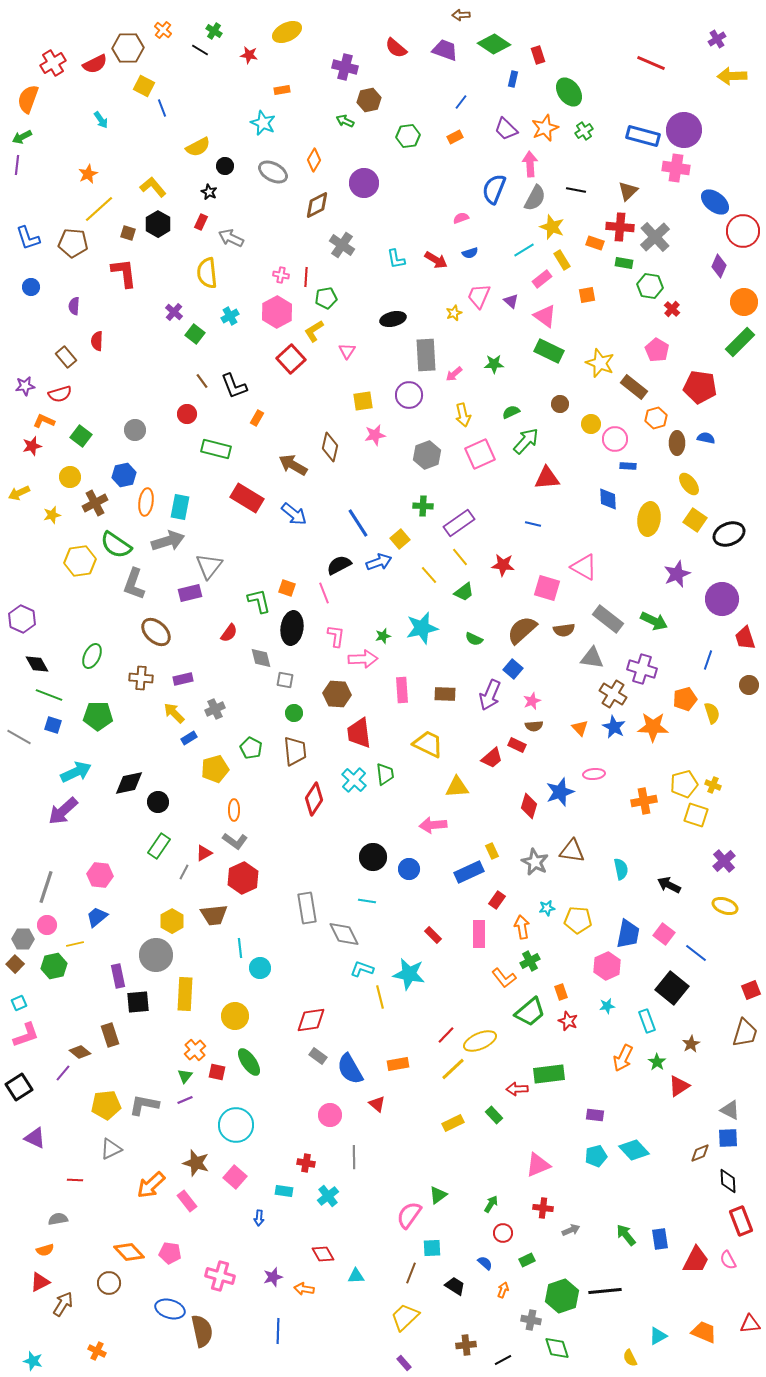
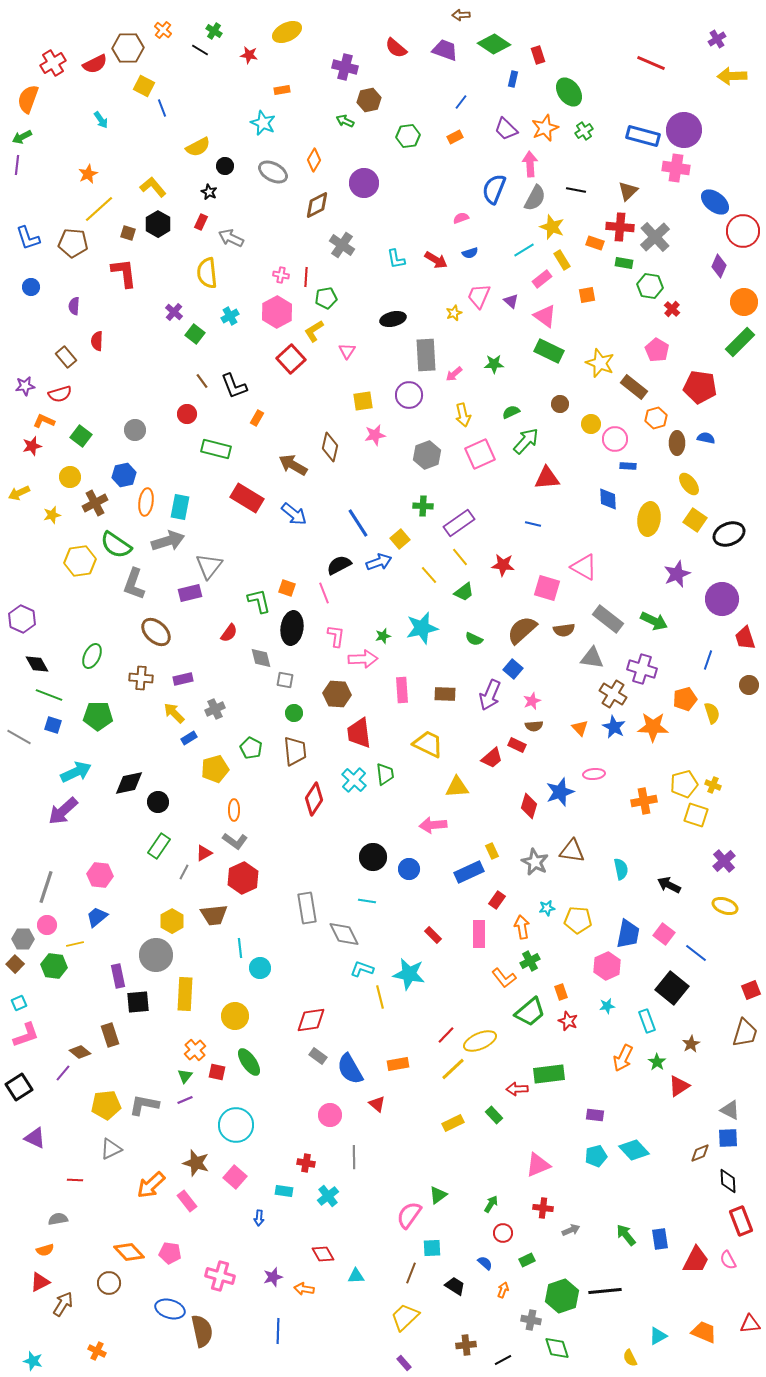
green hexagon at (54, 966): rotated 20 degrees clockwise
